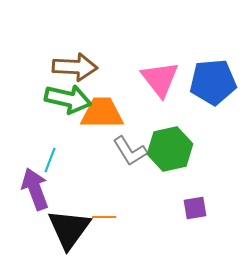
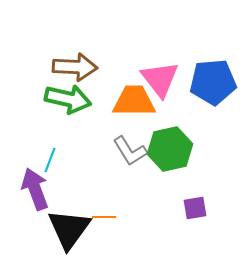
orange trapezoid: moved 32 px right, 12 px up
